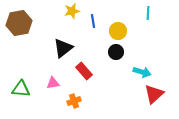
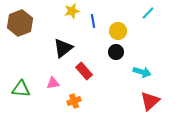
cyan line: rotated 40 degrees clockwise
brown hexagon: moved 1 px right; rotated 10 degrees counterclockwise
red triangle: moved 4 px left, 7 px down
